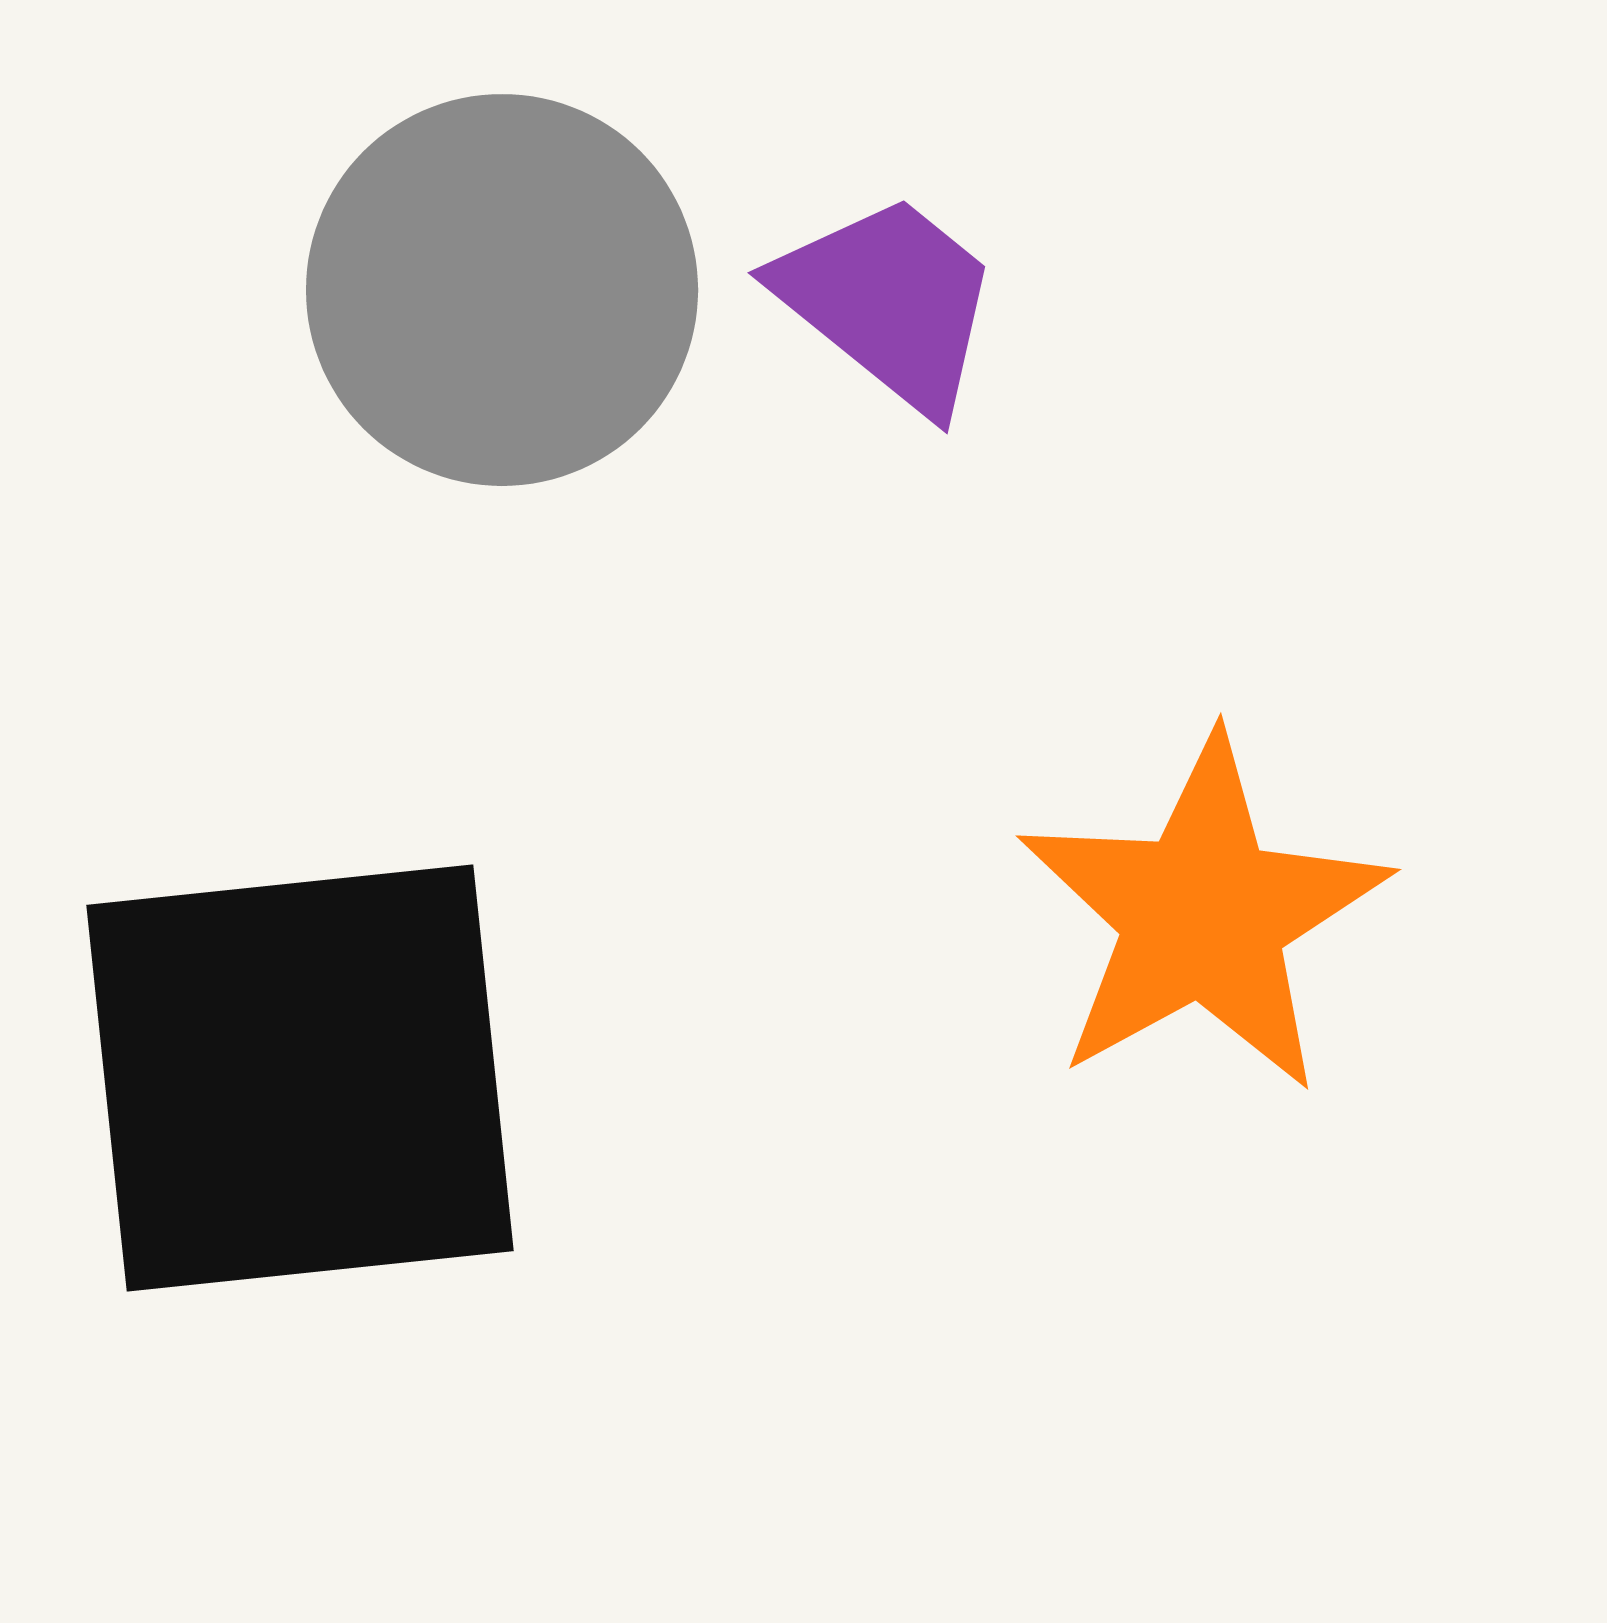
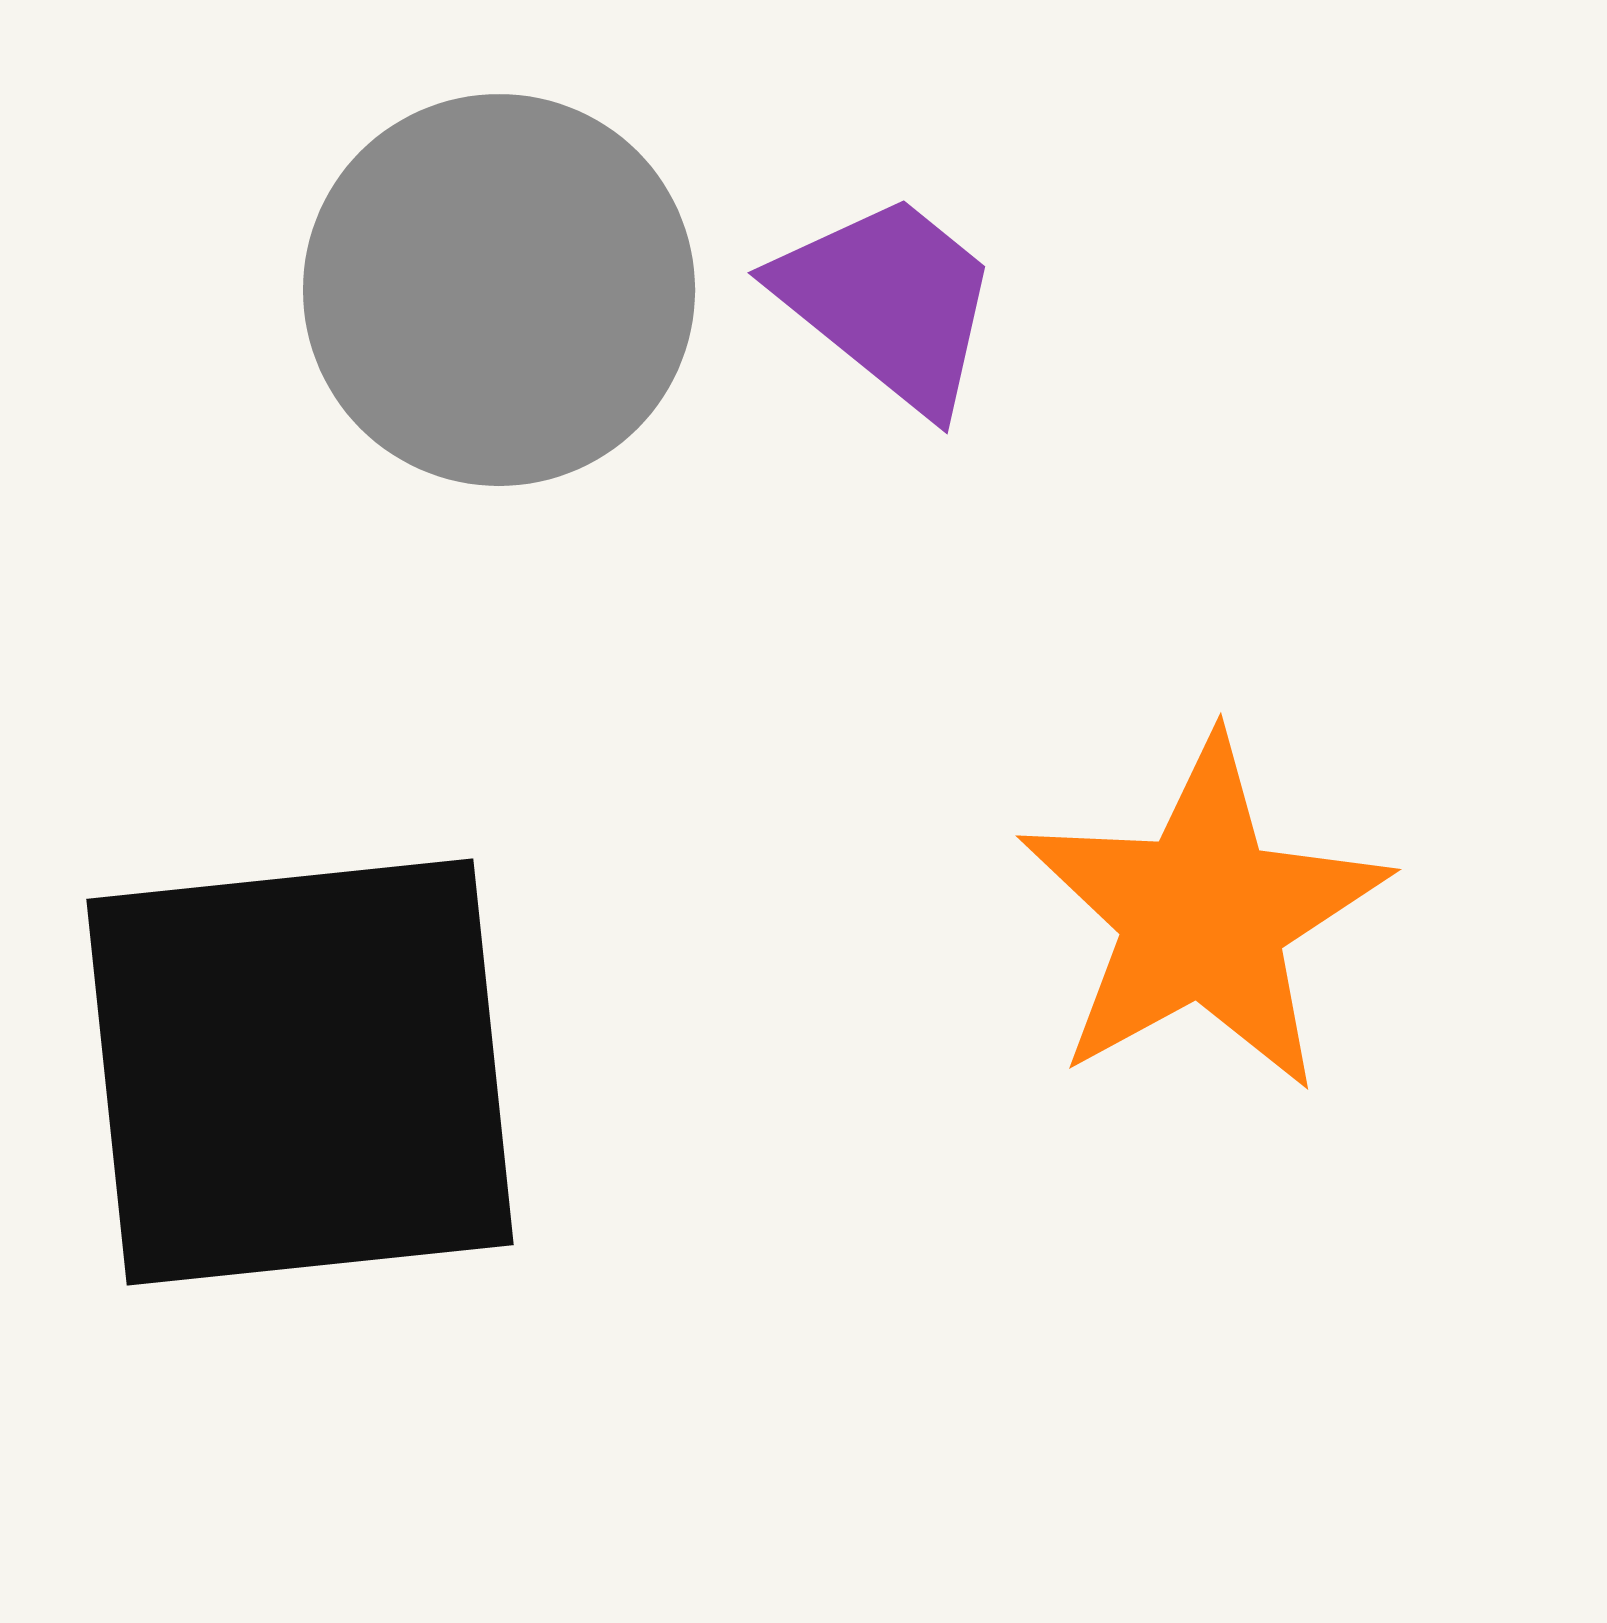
gray circle: moved 3 px left
black square: moved 6 px up
